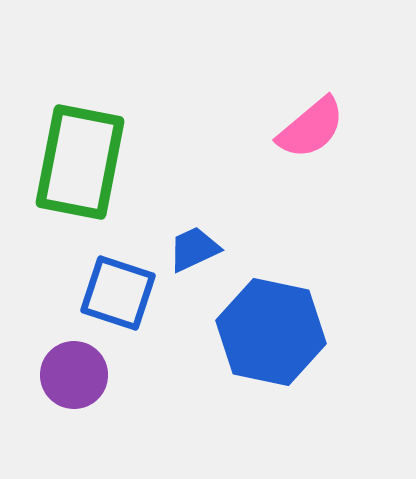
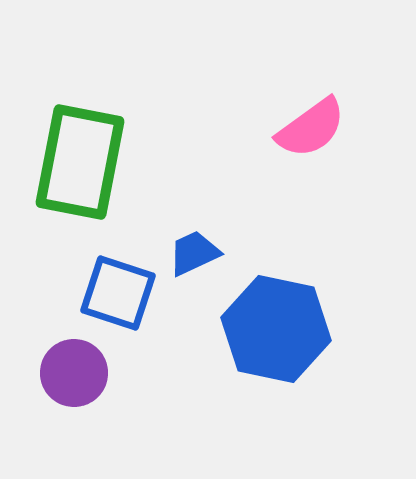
pink semicircle: rotated 4 degrees clockwise
blue trapezoid: moved 4 px down
blue hexagon: moved 5 px right, 3 px up
purple circle: moved 2 px up
